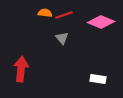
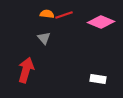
orange semicircle: moved 2 px right, 1 px down
gray triangle: moved 18 px left
red arrow: moved 5 px right, 1 px down; rotated 10 degrees clockwise
